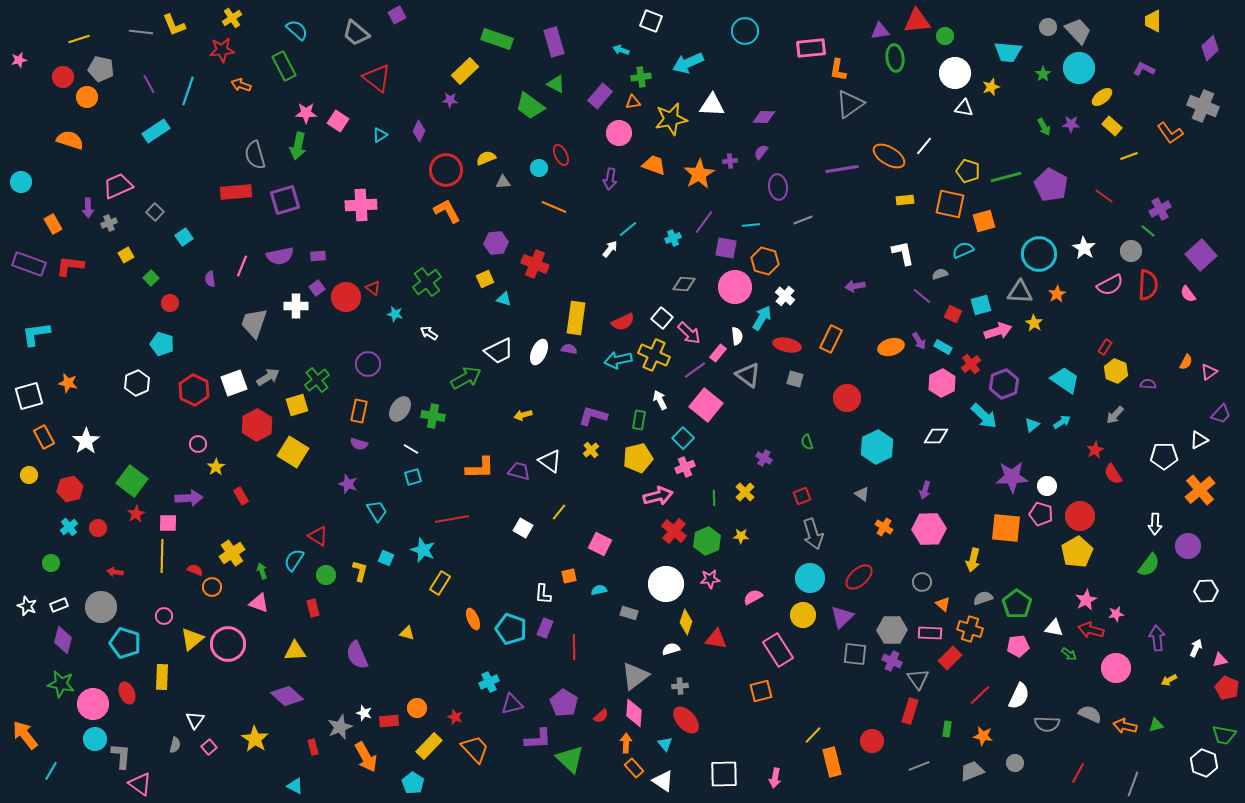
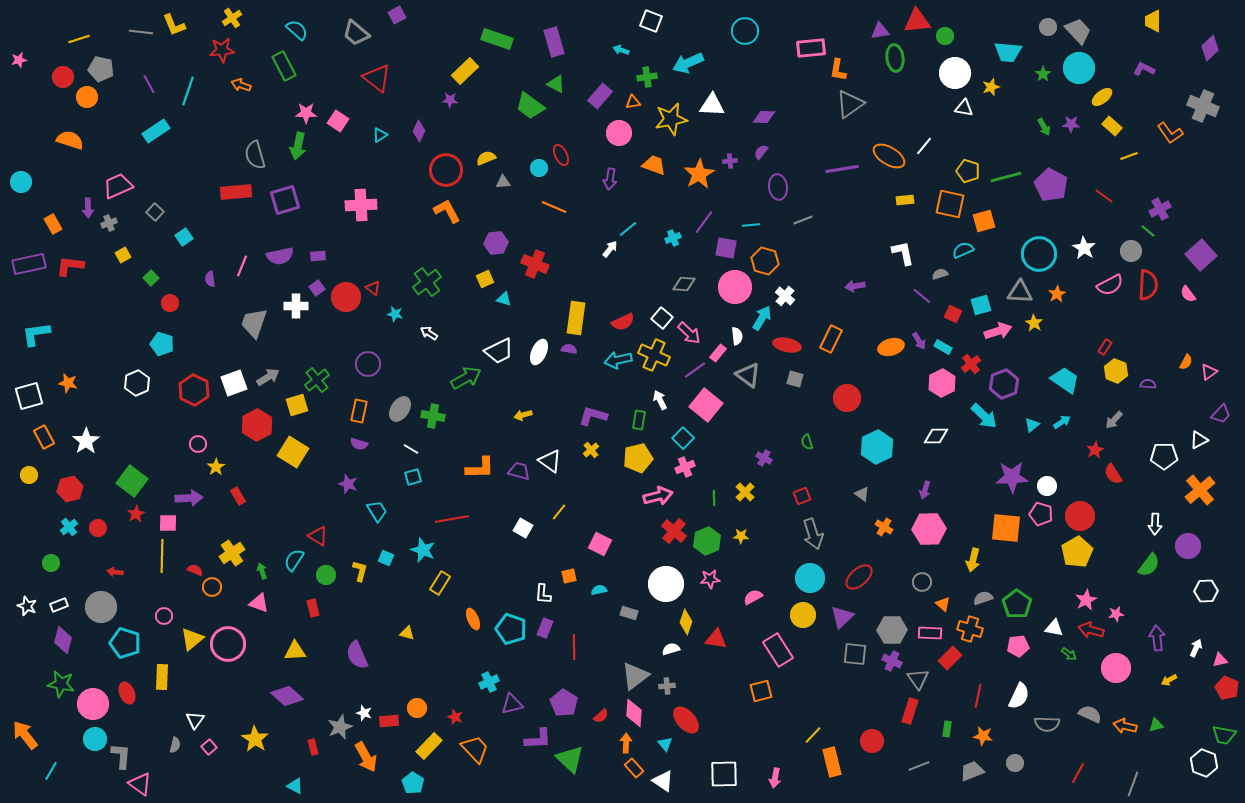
green cross at (641, 77): moved 6 px right
yellow square at (126, 255): moved 3 px left
purple rectangle at (29, 264): rotated 32 degrees counterclockwise
gray arrow at (1115, 415): moved 1 px left, 5 px down
red rectangle at (241, 496): moved 3 px left
gray cross at (680, 686): moved 13 px left
red line at (980, 695): moved 2 px left, 1 px down; rotated 35 degrees counterclockwise
